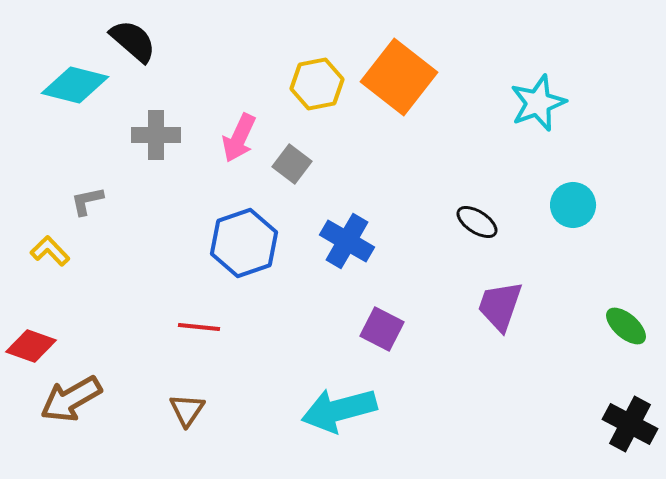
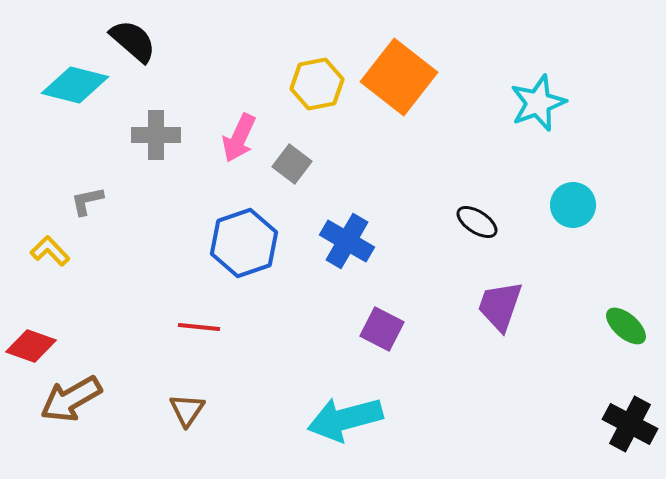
cyan arrow: moved 6 px right, 9 px down
